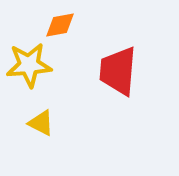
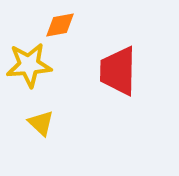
red trapezoid: rotated 4 degrees counterclockwise
yellow triangle: rotated 16 degrees clockwise
